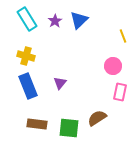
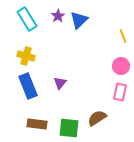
purple star: moved 3 px right, 5 px up
pink circle: moved 8 px right
